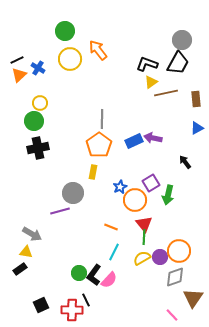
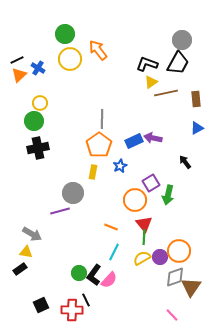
green circle at (65, 31): moved 3 px down
blue star at (120, 187): moved 21 px up
brown triangle at (193, 298): moved 2 px left, 11 px up
